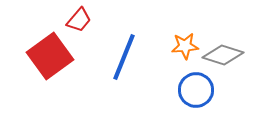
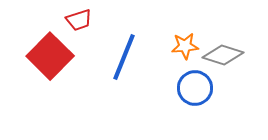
red trapezoid: rotated 32 degrees clockwise
red square: rotated 9 degrees counterclockwise
blue circle: moved 1 px left, 2 px up
